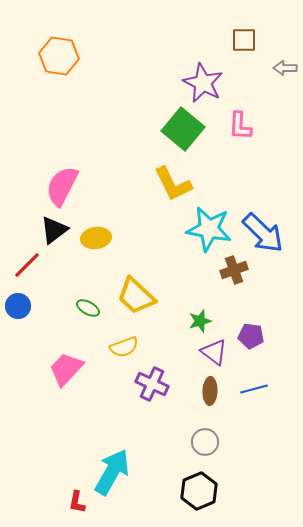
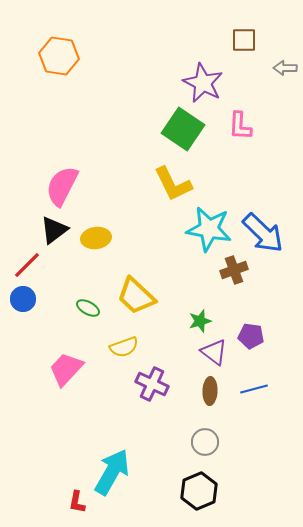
green square: rotated 6 degrees counterclockwise
blue circle: moved 5 px right, 7 px up
